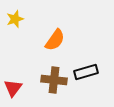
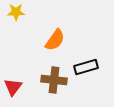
yellow star: moved 1 px right, 7 px up; rotated 18 degrees clockwise
black rectangle: moved 5 px up
red triangle: moved 1 px up
